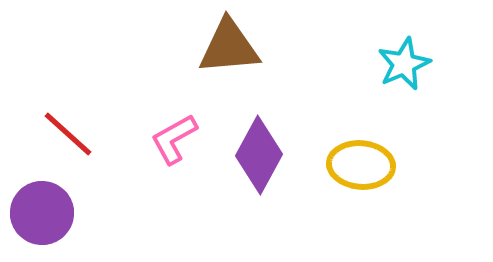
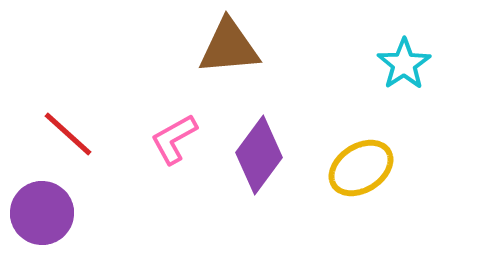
cyan star: rotated 10 degrees counterclockwise
purple diamond: rotated 8 degrees clockwise
yellow ellipse: moved 3 px down; rotated 38 degrees counterclockwise
